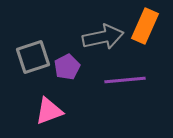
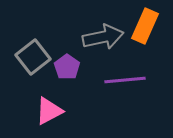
gray square: rotated 20 degrees counterclockwise
purple pentagon: rotated 10 degrees counterclockwise
pink triangle: rotated 8 degrees counterclockwise
